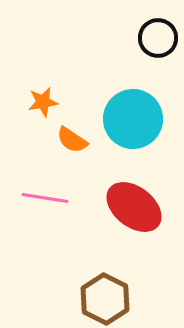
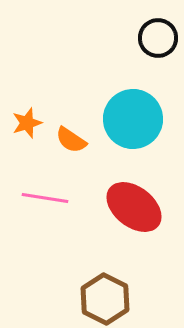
orange star: moved 16 px left, 21 px down; rotated 8 degrees counterclockwise
orange semicircle: moved 1 px left
